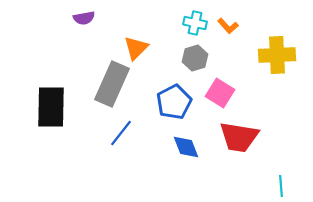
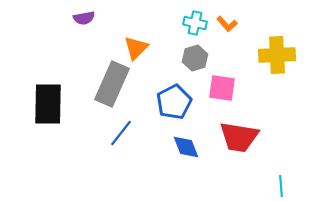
orange L-shape: moved 1 px left, 2 px up
pink square: moved 2 px right, 5 px up; rotated 24 degrees counterclockwise
black rectangle: moved 3 px left, 3 px up
